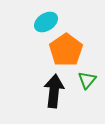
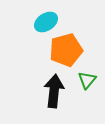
orange pentagon: rotated 20 degrees clockwise
